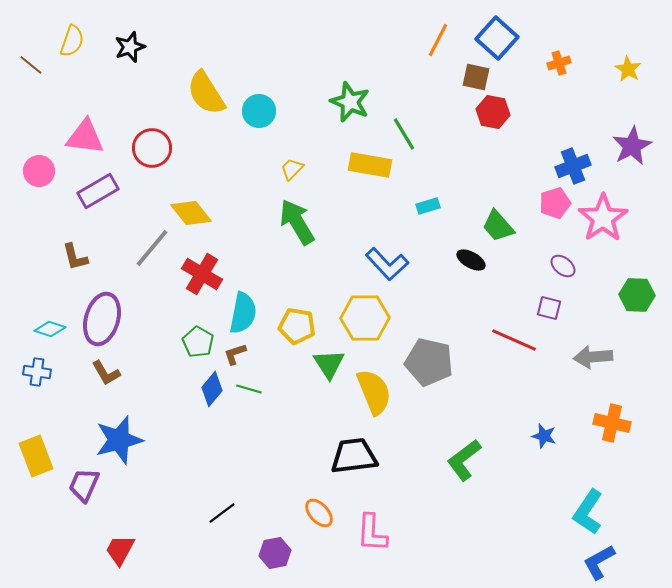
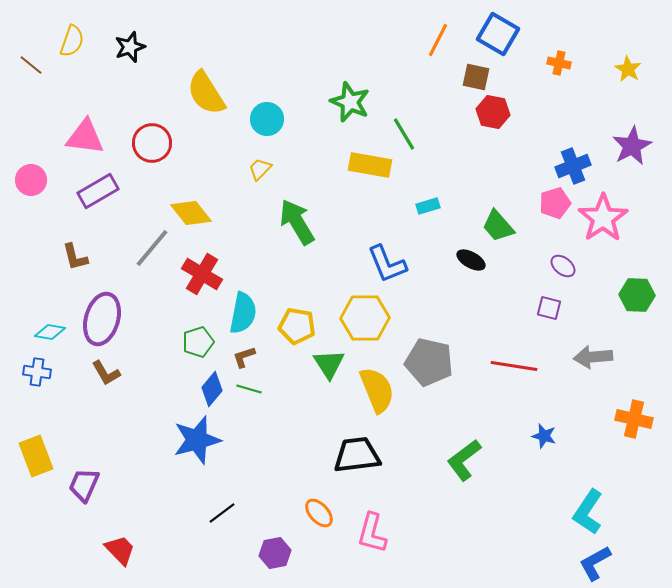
blue square at (497, 38): moved 1 px right, 4 px up; rotated 12 degrees counterclockwise
orange cross at (559, 63): rotated 30 degrees clockwise
cyan circle at (259, 111): moved 8 px right, 8 px down
red circle at (152, 148): moved 5 px up
yellow trapezoid at (292, 169): moved 32 px left
pink circle at (39, 171): moved 8 px left, 9 px down
blue L-shape at (387, 264): rotated 21 degrees clockwise
cyan diamond at (50, 329): moved 3 px down; rotated 8 degrees counterclockwise
red line at (514, 340): moved 26 px down; rotated 15 degrees counterclockwise
green pentagon at (198, 342): rotated 24 degrees clockwise
brown L-shape at (235, 354): moved 9 px right, 3 px down
yellow semicircle at (374, 392): moved 3 px right, 2 px up
orange cross at (612, 423): moved 22 px right, 4 px up
blue star at (119, 440): moved 78 px right
black trapezoid at (354, 456): moved 3 px right, 1 px up
pink L-shape at (372, 533): rotated 12 degrees clockwise
red trapezoid at (120, 550): rotated 108 degrees clockwise
blue L-shape at (599, 562): moved 4 px left, 1 px down
